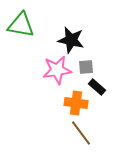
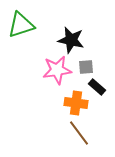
green triangle: rotated 28 degrees counterclockwise
brown line: moved 2 px left
